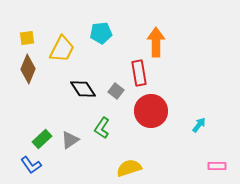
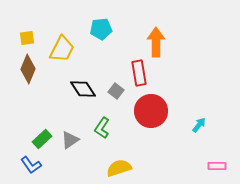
cyan pentagon: moved 4 px up
yellow semicircle: moved 10 px left
